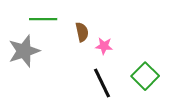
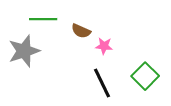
brown semicircle: moved 1 px left, 1 px up; rotated 126 degrees clockwise
